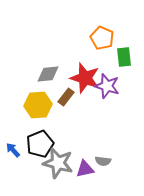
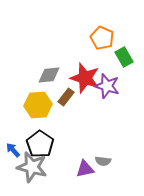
green rectangle: rotated 24 degrees counterclockwise
gray diamond: moved 1 px right, 1 px down
black pentagon: rotated 16 degrees counterclockwise
gray star: moved 26 px left, 4 px down
